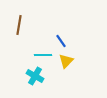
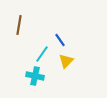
blue line: moved 1 px left, 1 px up
cyan line: moved 1 px left, 1 px up; rotated 54 degrees counterclockwise
cyan cross: rotated 18 degrees counterclockwise
